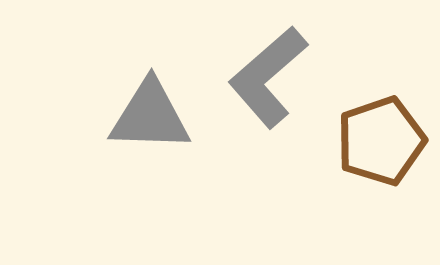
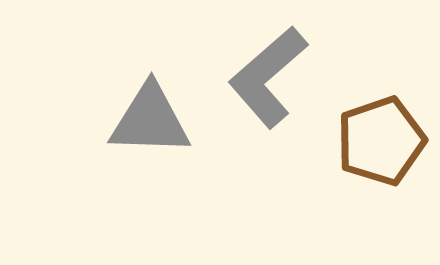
gray triangle: moved 4 px down
